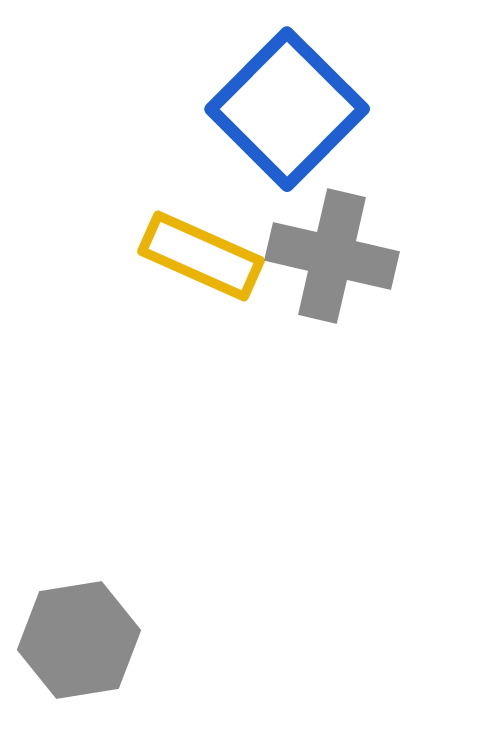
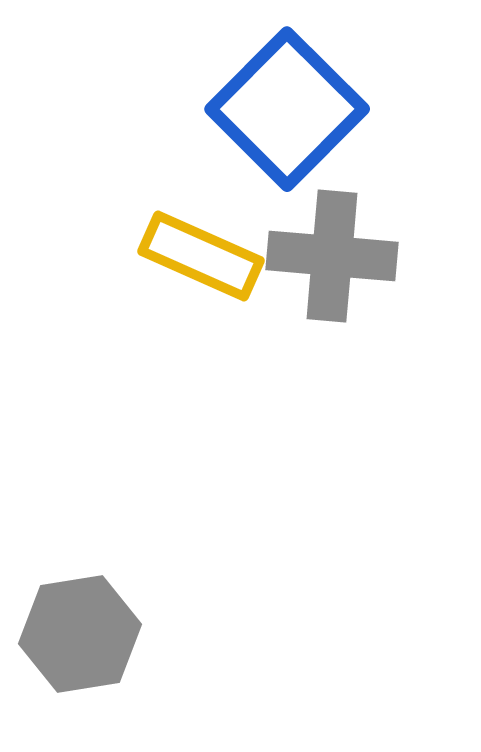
gray cross: rotated 8 degrees counterclockwise
gray hexagon: moved 1 px right, 6 px up
